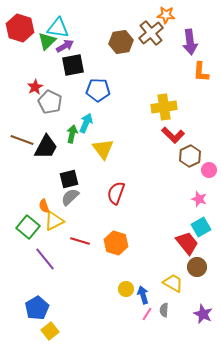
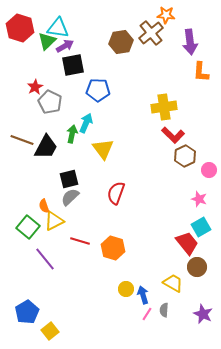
brown hexagon at (190, 156): moved 5 px left
orange hexagon at (116, 243): moved 3 px left, 5 px down
blue pentagon at (37, 308): moved 10 px left, 4 px down
